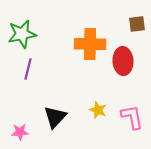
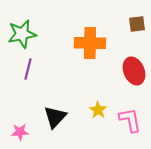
orange cross: moved 1 px up
red ellipse: moved 11 px right, 10 px down; rotated 20 degrees counterclockwise
yellow star: rotated 12 degrees clockwise
pink L-shape: moved 2 px left, 3 px down
